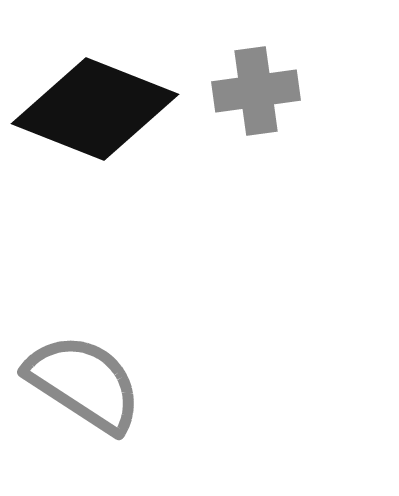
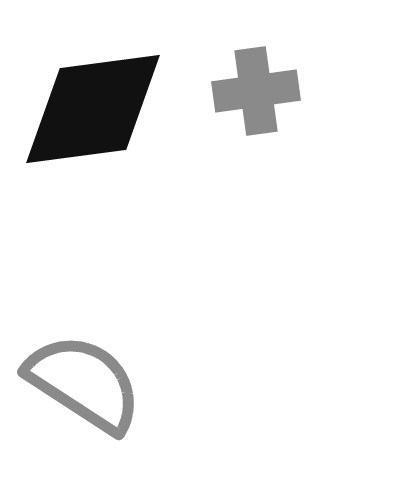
black diamond: moved 2 px left; rotated 29 degrees counterclockwise
